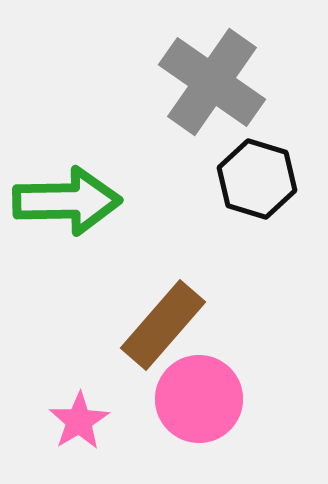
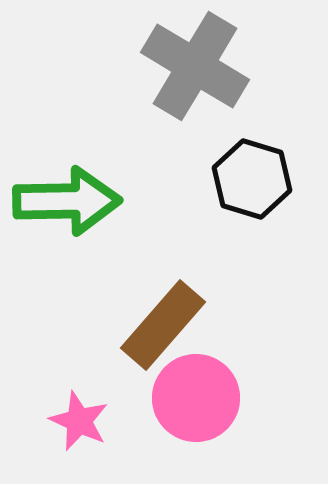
gray cross: moved 17 px left, 16 px up; rotated 4 degrees counterclockwise
black hexagon: moved 5 px left
pink circle: moved 3 px left, 1 px up
pink star: rotated 16 degrees counterclockwise
